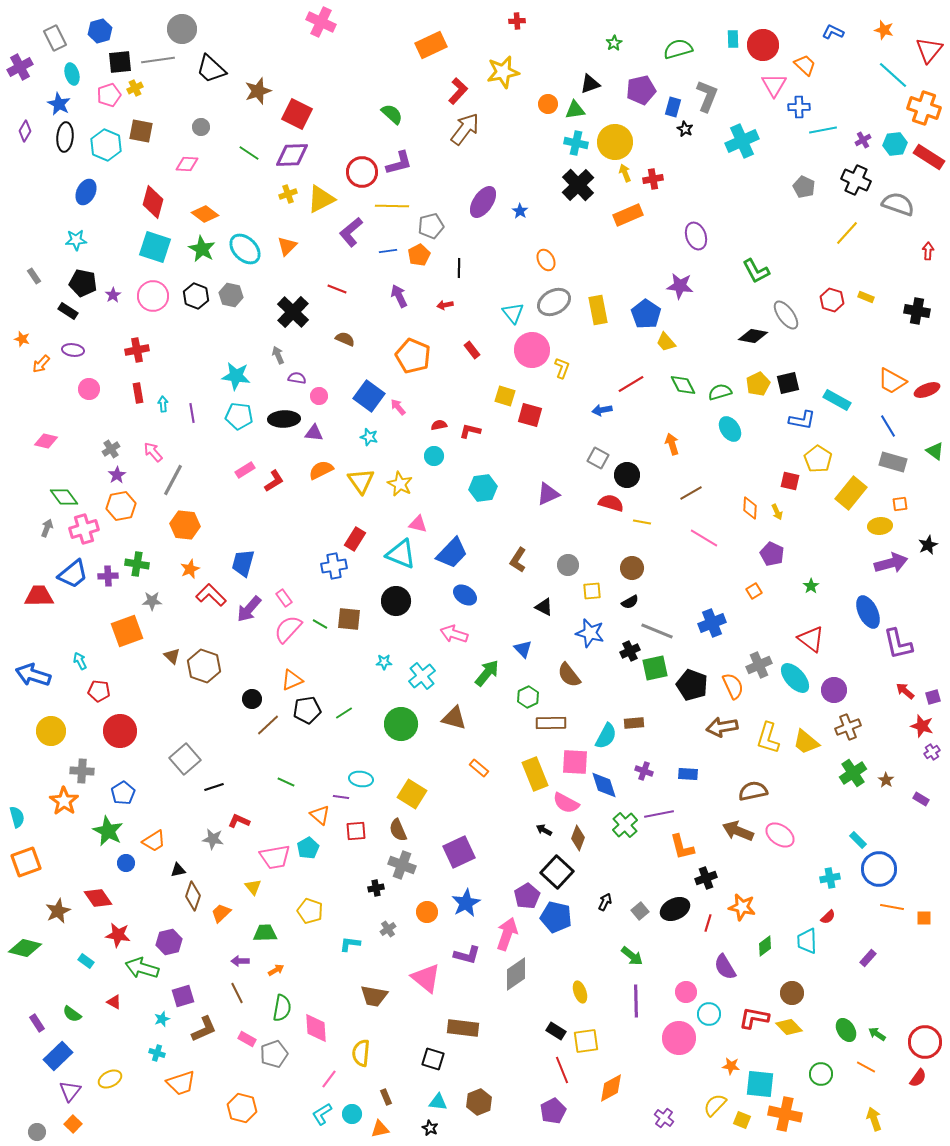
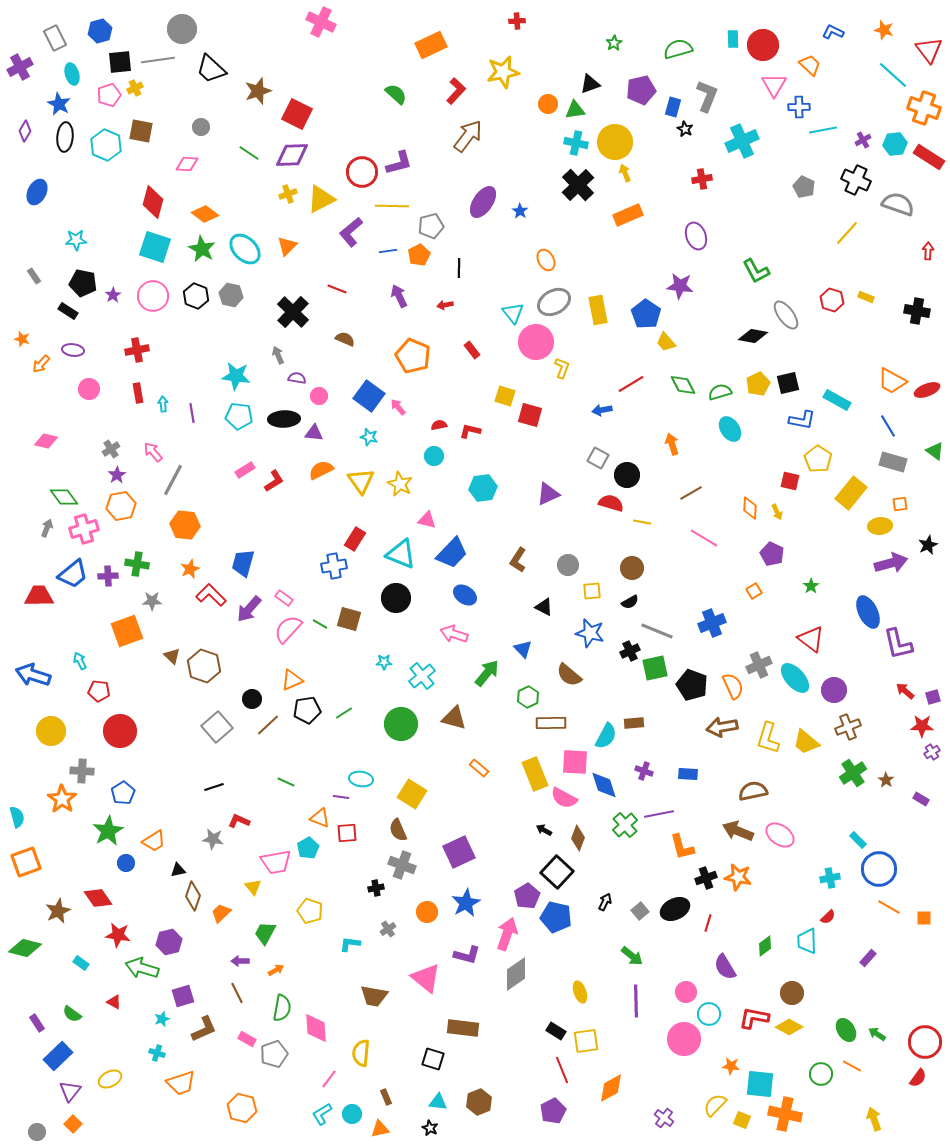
red triangle at (929, 50): rotated 16 degrees counterclockwise
orange trapezoid at (805, 65): moved 5 px right
red L-shape at (458, 91): moved 2 px left
green semicircle at (392, 114): moved 4 px right, 20 px up
brown arrow at (465, 129): moved 3 px right, 7 px down
red cross at (653, 179): moved 49 px right
blue ellipse at (86, 192): moved 49 px left
pink circle at (532, 350): moved 4 px right, 8 px up
pink triangle at (418, 524): moved 9 px right, 4 px up
pink rectangle at (284, 598): rotated 18 degrees counterclockwise
black circle at (396, 601): moved 3 px up
brown square at (349, 619): rotated 10 degrees clockwise
brown semicircle at (569, 675): rotated 12 degrees counterclockwise
red star at (922, 726): rotated 15 degrees counterclockwise
gray square at (185, 759): moved 32 px right, 32 px up
orange star at (64, 801): moved 2 px left, 2 px up
pink semicircle at (566, 803): moved 2 px left, 5 px up
orange triangle at (320, 815): moved 3 px down; rotated 20 degrees counterclockwise
green star at (108, 831): rotated 16 degrees clockwise
red square at (356, 831): moved 9 px left, 2 px down
pink trapezoid at (275, 857): moved 1 px right, 5 px down
orange star at (742, 907): moved 4 px left, 30 px up
orange line at (892, 907): moved 3 px left; rotated 20 degrees clockwise
green trapezoid at (265, 933): rotated 60 degrees counterclockwise
cyan rectangle at (86, 961): moved 5 px left, 2 px down
yellow diamond at (789, 1027): rotated 16 degrees counterclockwise
pink circle at (679, 1038): moved 5 px right, 1 px down
orange line at (866, 1067): moved 14 px left, 1 px up
